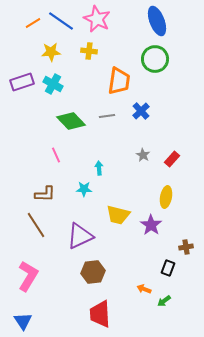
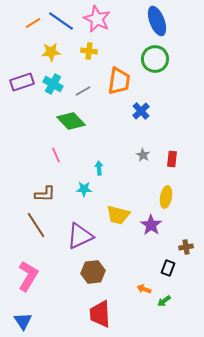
gray line: moved 24 px left, 25 px up; rotated 21 degrees counterclockwise
red rectangle: rotated 35 degrees counterclockwise
